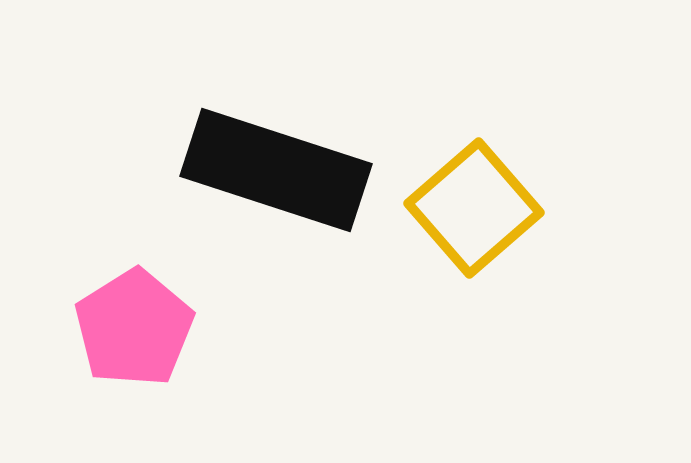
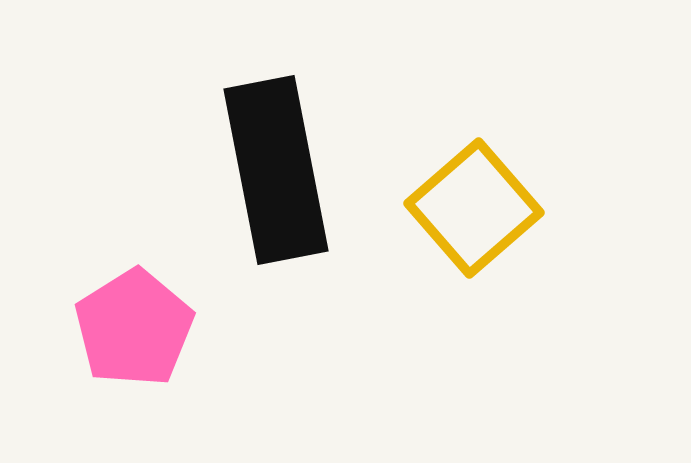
black rectangle: rotated 61 degrees clockwise
